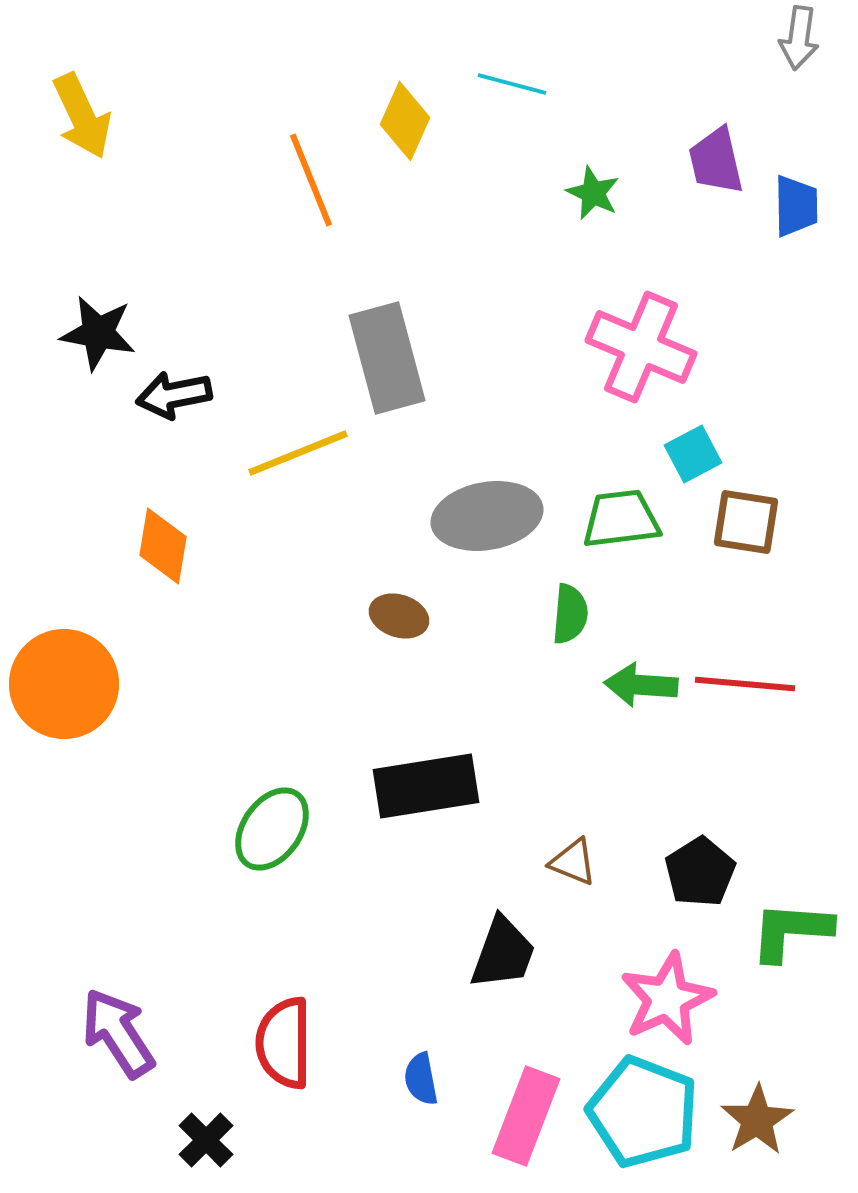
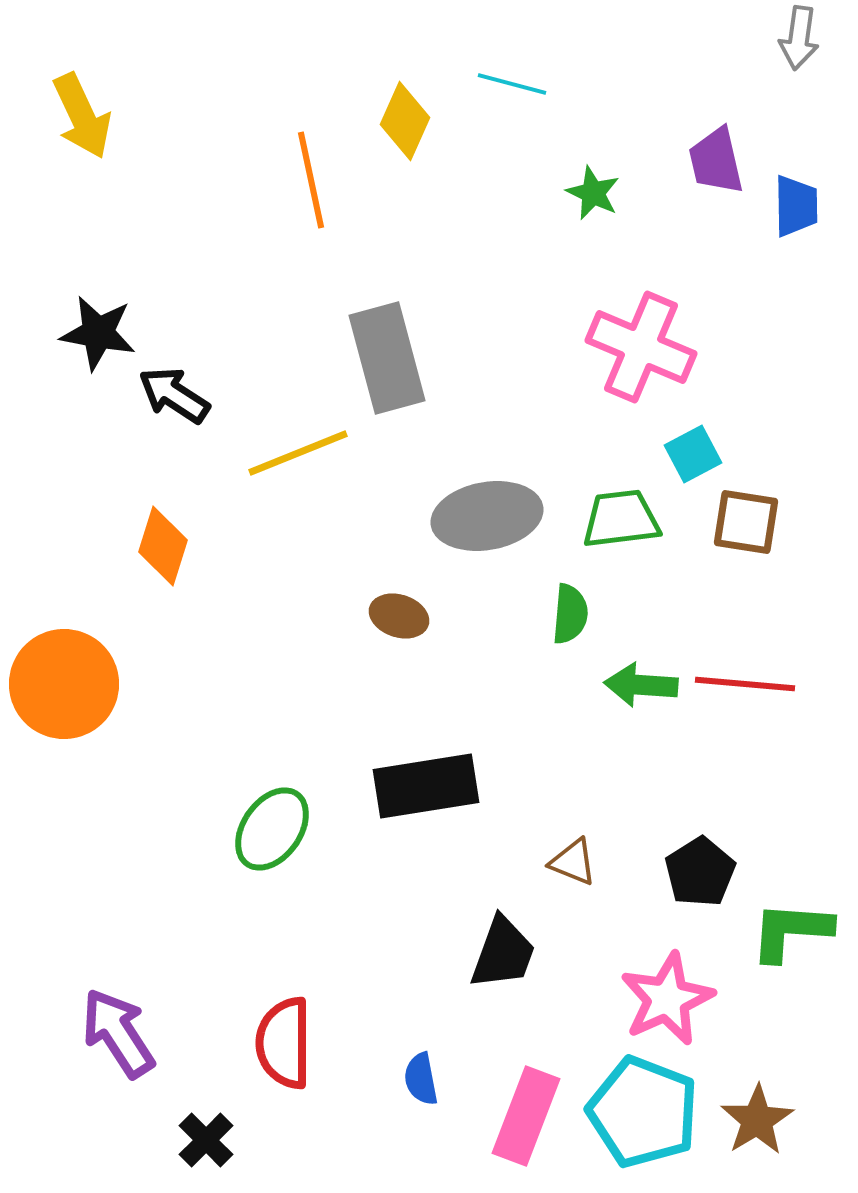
orange line: rotated 10 degrees clockwise
black arrow: rotated 44 degrees clockwise
orange diamond: rotated 8 degrees clockwise
